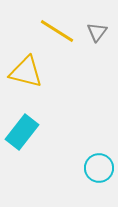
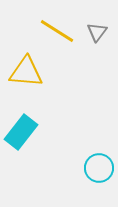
yellow triangle: rotated 9 degrees counterclockwise
cyan rectangle: moved 1 px left
